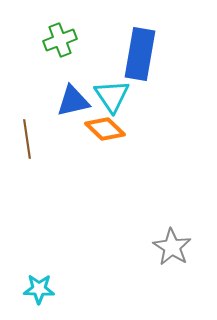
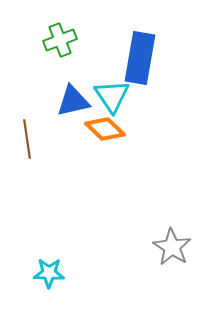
blue rectangle: moved 4 px down
cyan star: moved 10 px right, 16 px up
